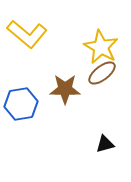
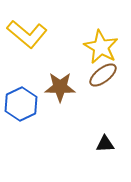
brown ellipse: moved 1 px right, 2 px down
brown star: moved 5 px left, 2 px up
blue hexagon: rotated 16 degrees counterclockwise
black triangle: rotated 12 degrees clockwise
